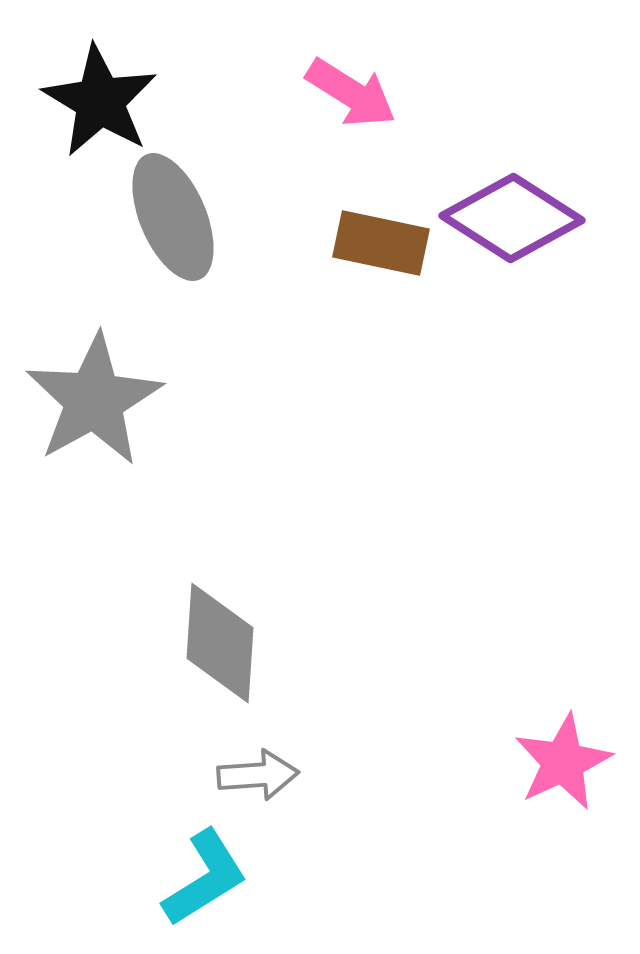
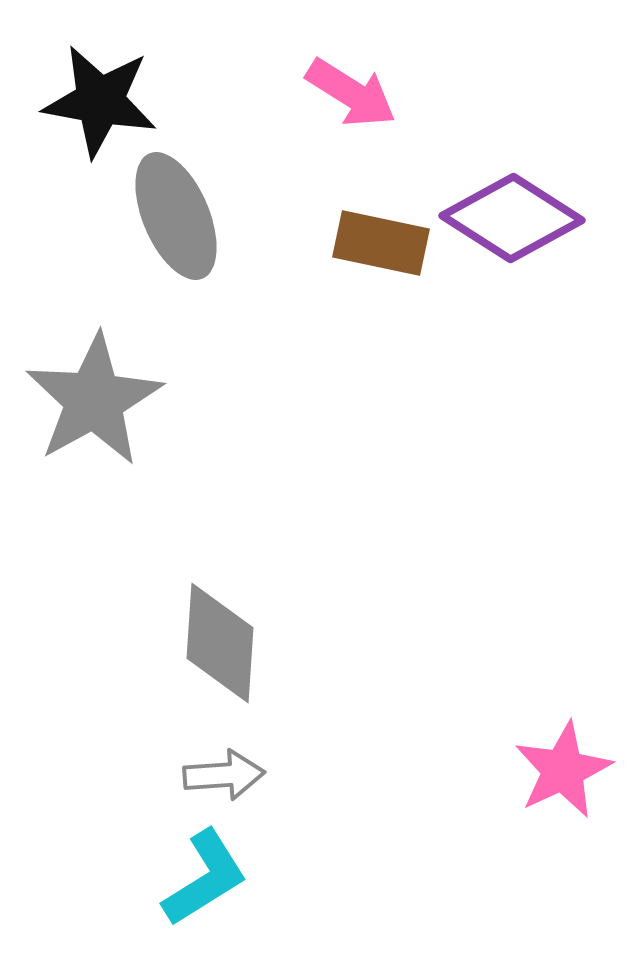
black star: rotated 21 degrees counterclockwise
gray ellipse: moved 3 px right, 1 px up
pink star: moved 8 px down
gray arrow: moved 34 px left
